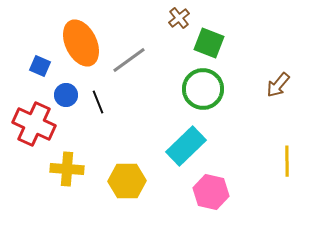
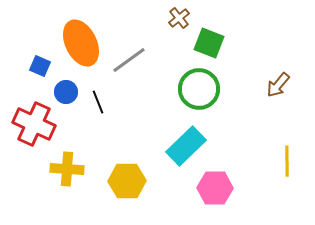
green circle: moved 4 px left
blue circle: moved 3 px up
pink hexagon: moved 4 px right, 4 px up; rotated 12 degrees counterclockwise
